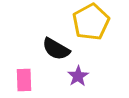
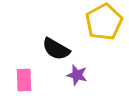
yellow pentagon: moved 13 px right
purple star: moved 1 px left, 1 px up; rotated 25 degrees counterclockwise
